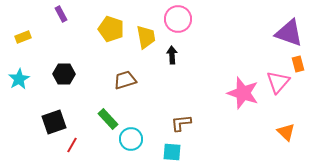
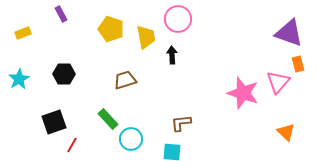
yellow rectangle: moved 4 px up
